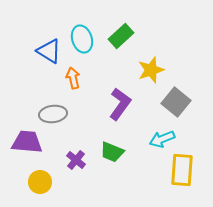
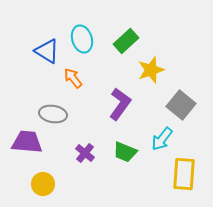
green rectangle: moved 5 px right, 5 px down
blue triangle: moved 2 px left
orange arrow: rotated 25 degrees counterclockwise
gray square: moved 5 px right, 3 px down
gray ellipse: rotated 16 degrees clockwise
cyan arrow: rotated 30 degrees counterclockwise
green trapezoid: moved 13 px right
purple cross: moved 9 px right, 7 px up
yellow rectangle: moved 2 px right, 4 px down
yellow circle: moved 3 px right, 2 px down
